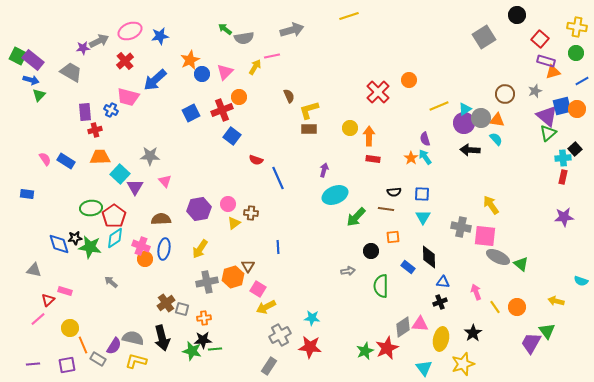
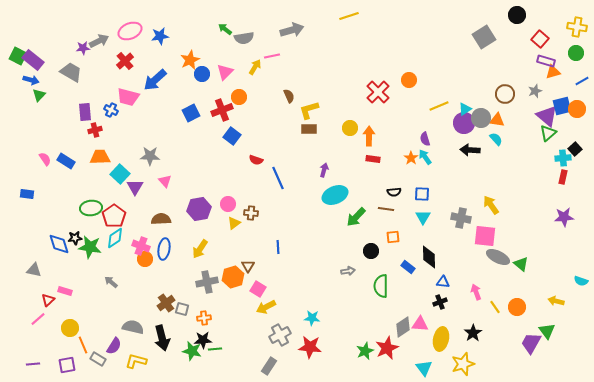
gray cross at (461, 227): moved 9 px up
gray semicircle at (133, 338): moved 11 px up
